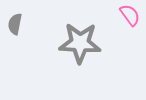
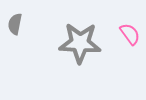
pink semicircle: moved 19 px down
